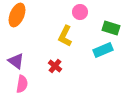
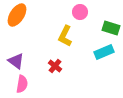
orange ellipse: rotated 10 degrees clockwise
cyan rectangle: moved 1 px right, 2 px down
